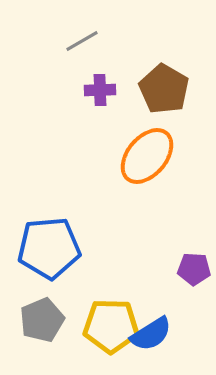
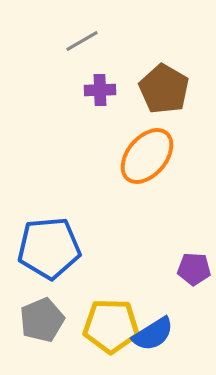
blue semicircle: moved 2 px right
